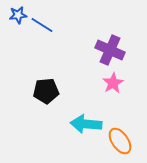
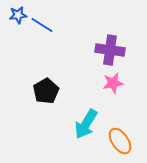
purple cross: rotated 16 degrees counterclockwise
pink star: rotated 20 degrees clockwise
black pentagon: rotated 25 degrees counterclockwise
cyan arrow: rotated 64 degrees counterclockwise
